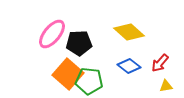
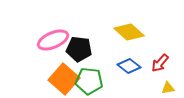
pink ellipse: moved 1 px right, 6 px down; rotated 28 degrees clockwise
black pentagon: moved 6 px down; rotated 10 degrees clockwise
orange square: moved 4 px left, 5 px down
yellow triangle: moved 2 px right, 2 px down
